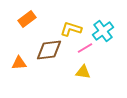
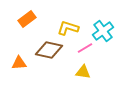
yellow L-shape: moved 3 px left, 1 px up
brown diamond: rotated 20 degrees clockwise
